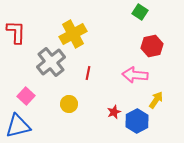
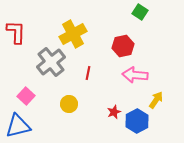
red hexagon: moved 29 px left
